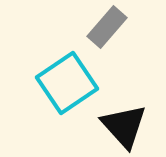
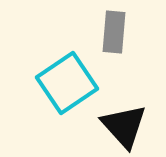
gray rectangle: moved 7 px right, 5 px down; rotated 36 degrees counterclockwise
